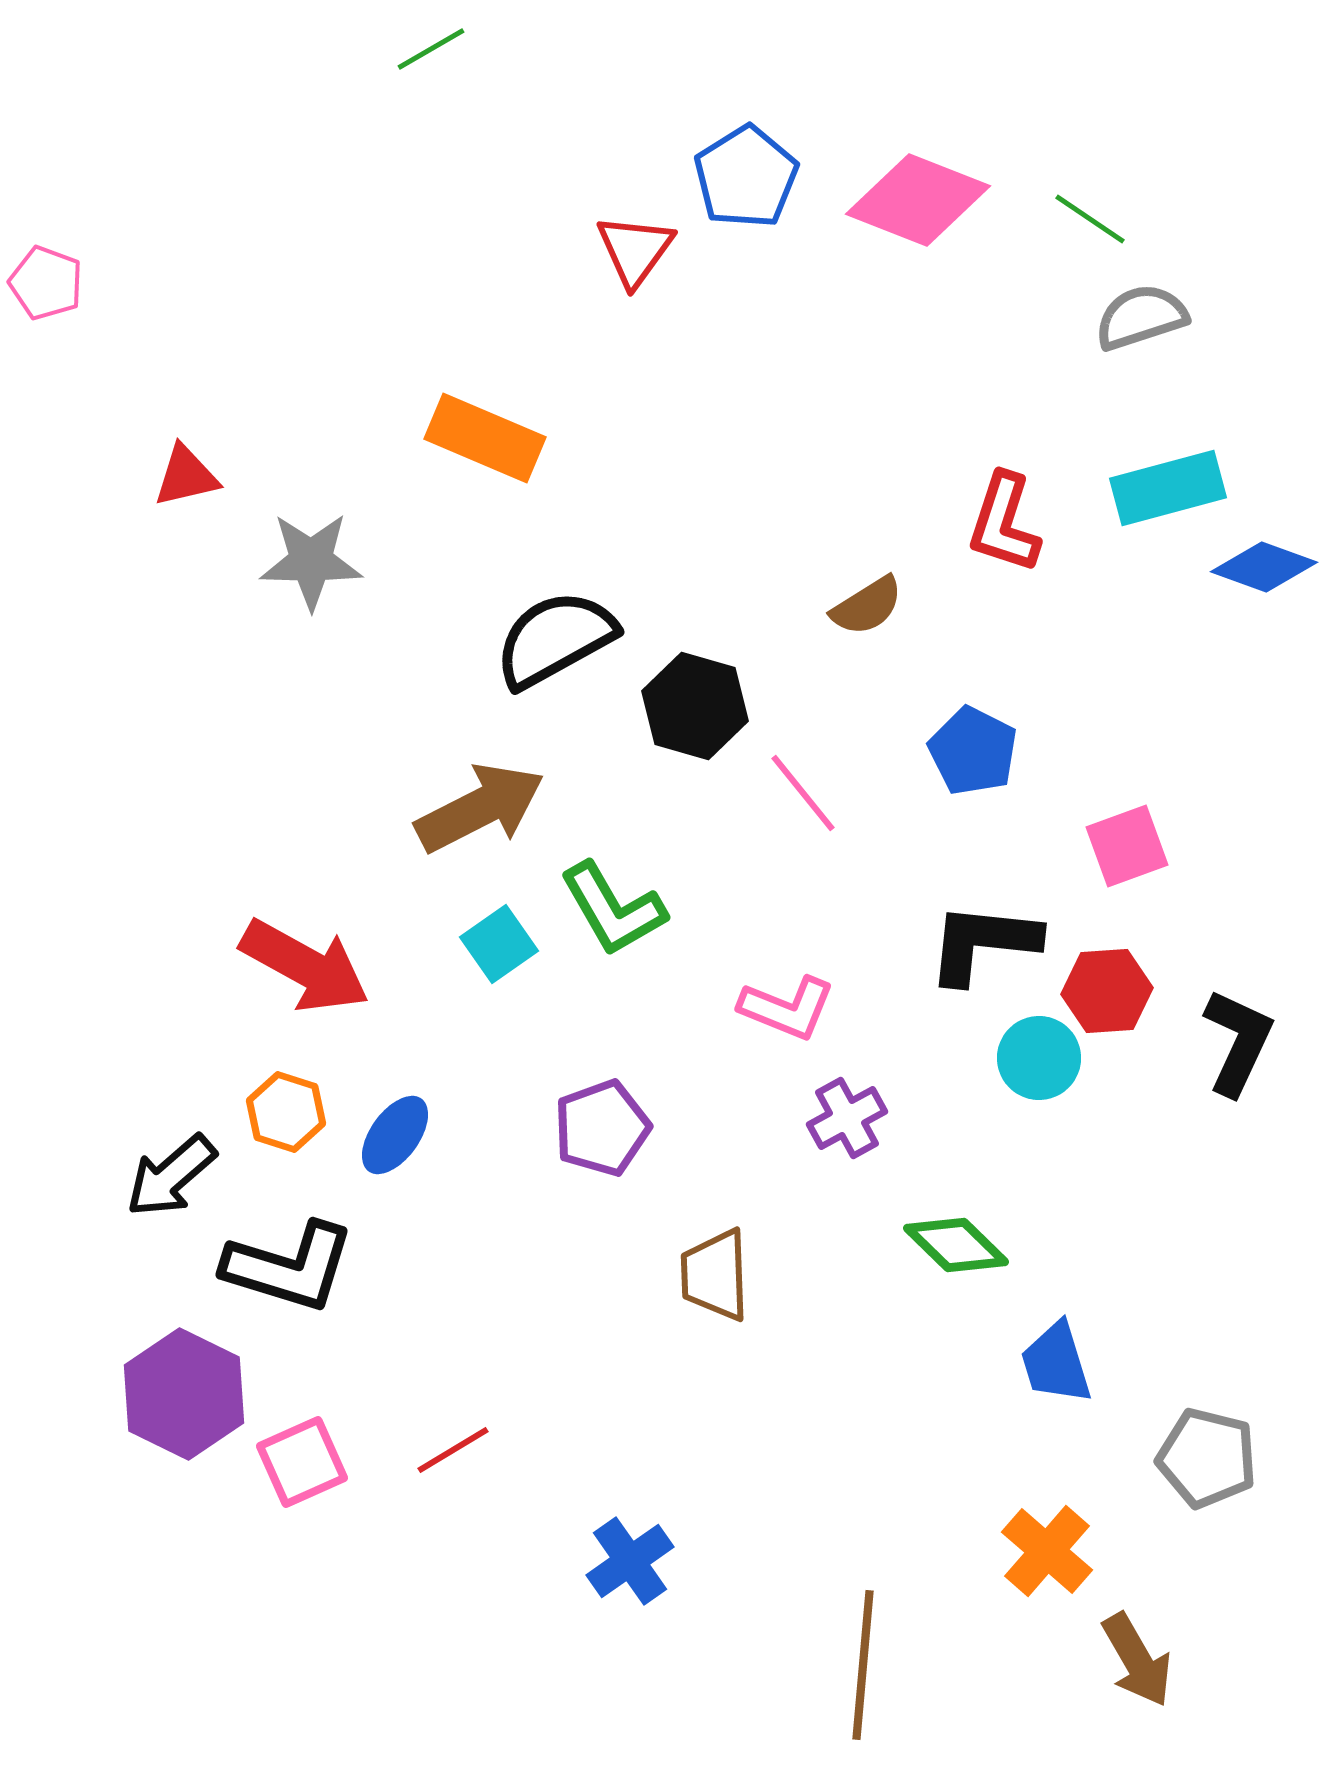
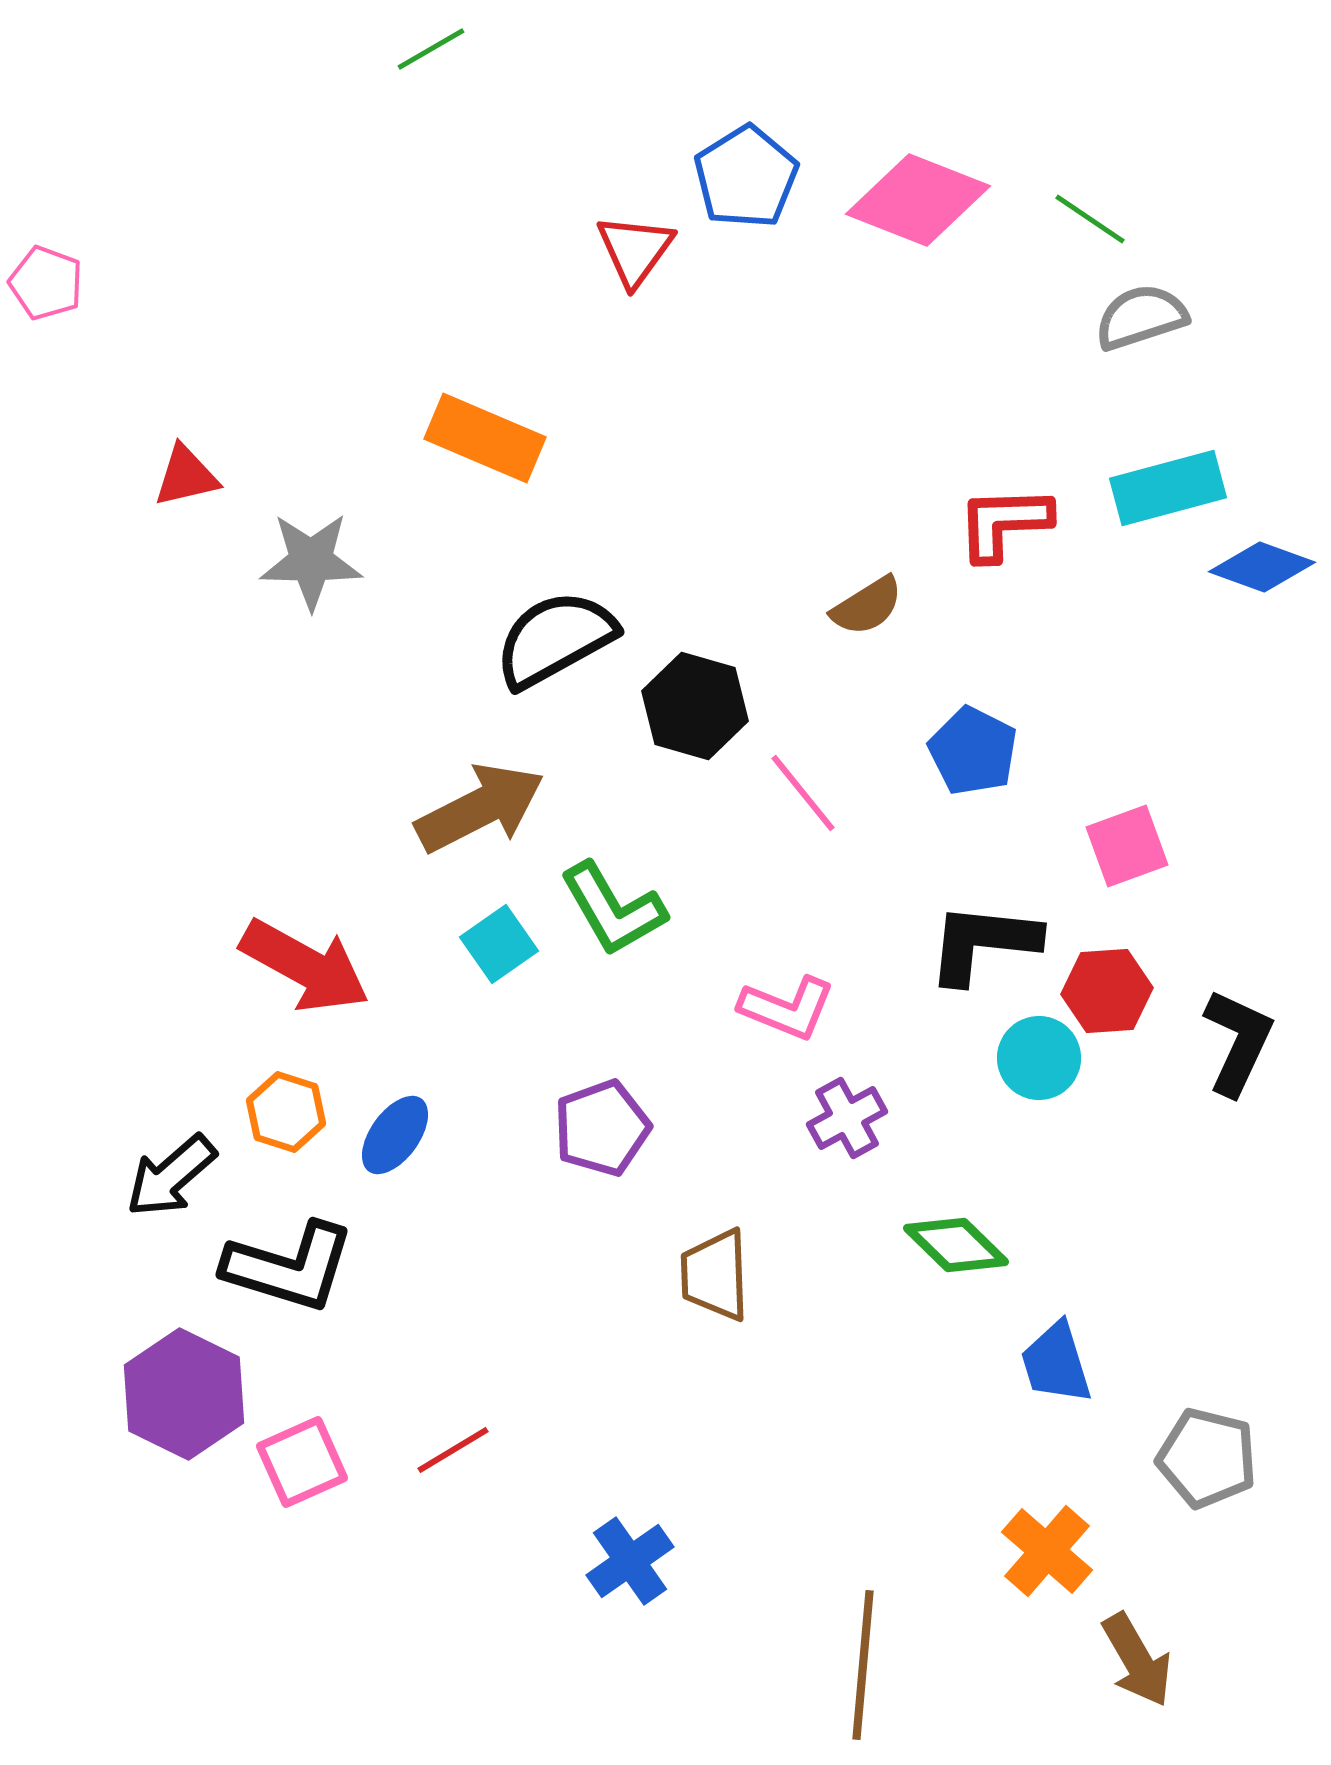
red L-shape at (1004, 523): rotated 70 degrees clockwise
blue diamond at (1264, 567): moved 2 px left
